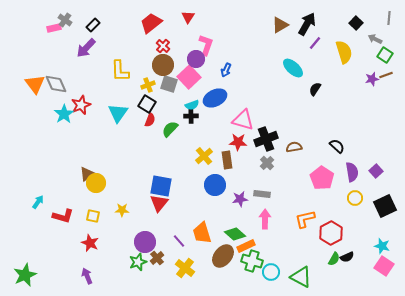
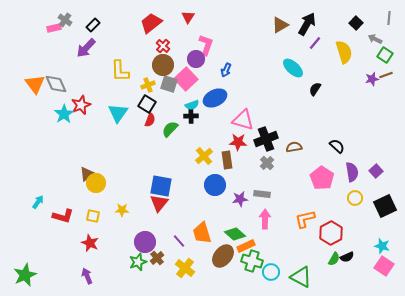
pink square at (189, 77): moved 3 px left, 2 px down
